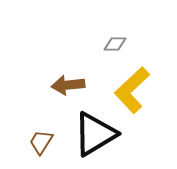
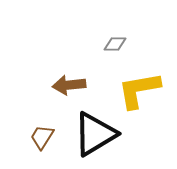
brown arrow: moved 1 px right
yellow L-shape: moved 7 px right; rotated 33 degrees clockwise
brown trapezoid: moved 1 px right, 5 px up
